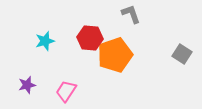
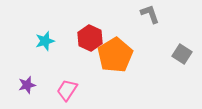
gray L-shape: moved 19 px right
red hexagon: rotated 20 degrees clockwise
orange pentagon: rotated 12 degrees counterclockwise
pink trapezoid: moved 1 px right, 1 px up
